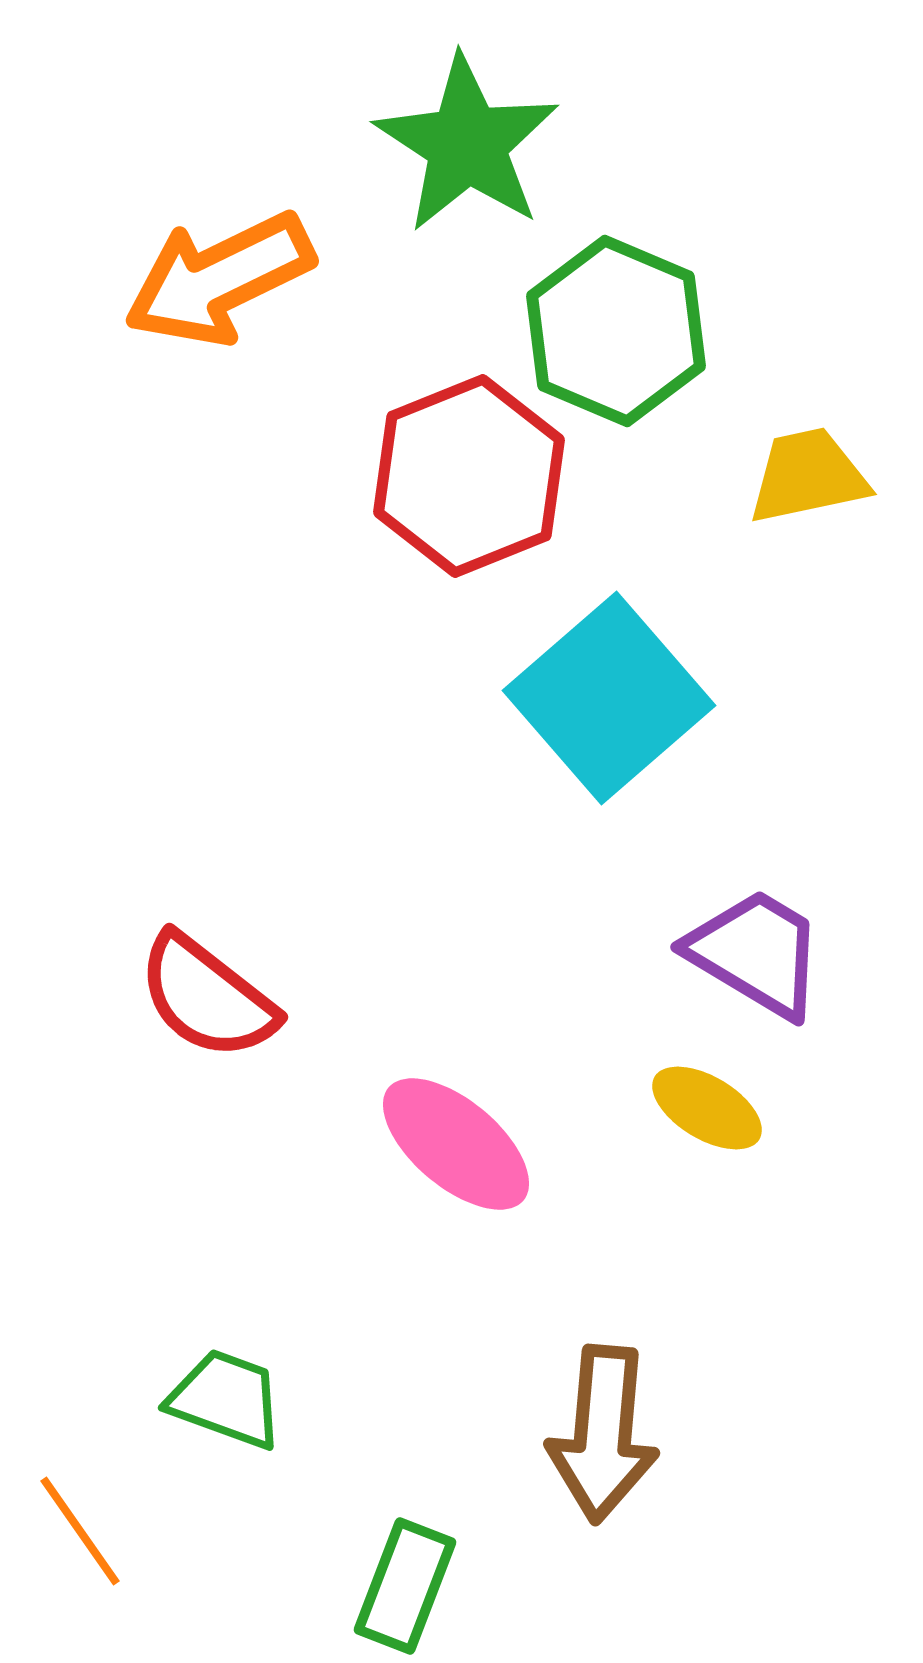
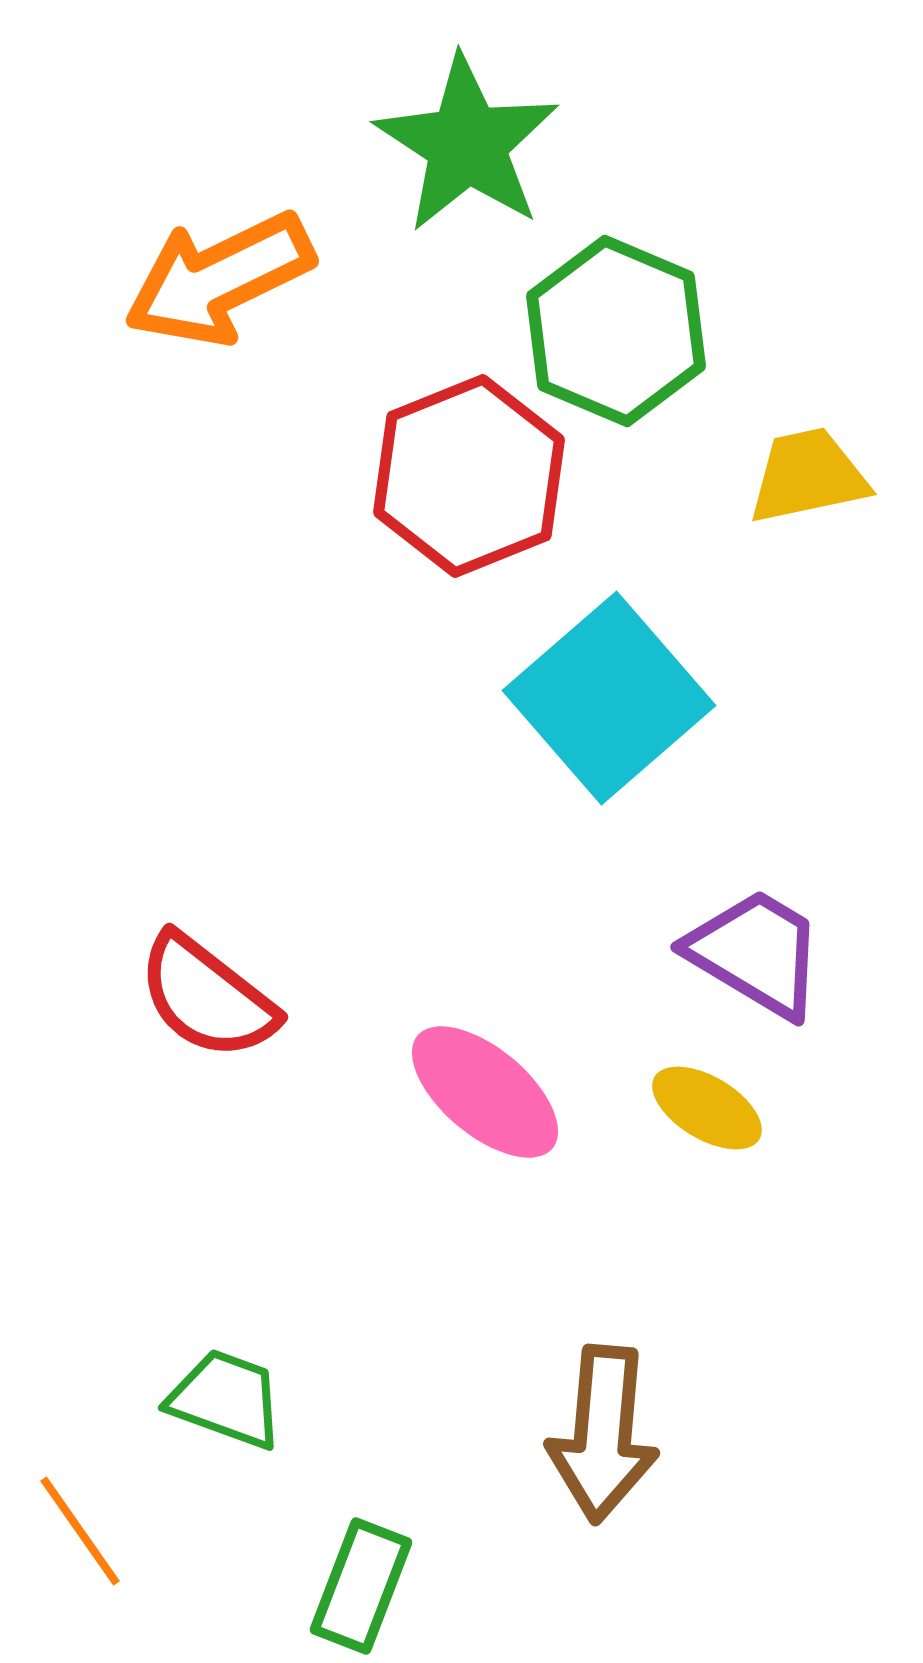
pink ellipse: moved 29 px right, 52 px up
green rectangle: moved 44 px left
